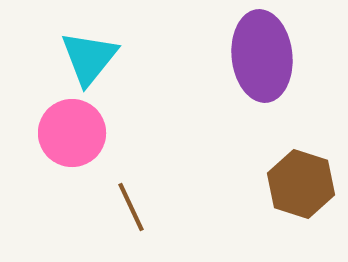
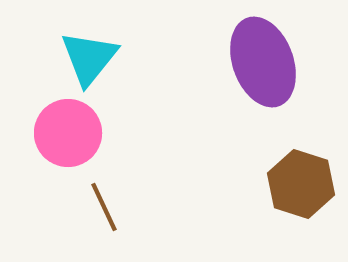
purple ellipse: moved 1 px right, 6 px down; rotated 14 degrees counterclockwise
pink circle: moved 4 px left
brown line: moved 27 px left
